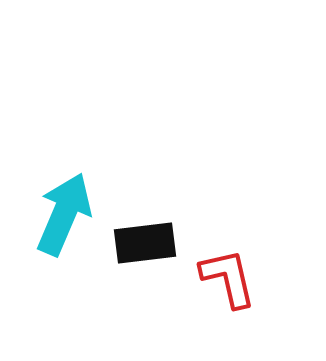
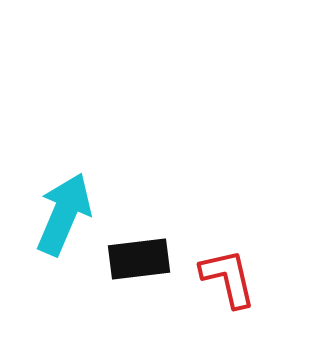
black rectangle: moved 6 px left, 16 px down
